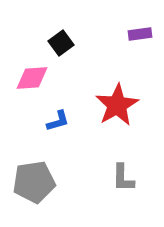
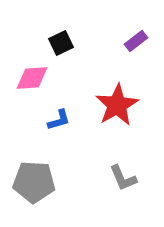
purple rectangle: moved 4 px left, 7 px down; rotated 30 degrees counterclockwise
black square: rotated 10 degrees clockwise
blue L-shape: moved 1 px right, 1 px up
gray L-shape: rotated 24 degrees counterclockwise
gray pentagon: rotated 12 degrees clockwise
